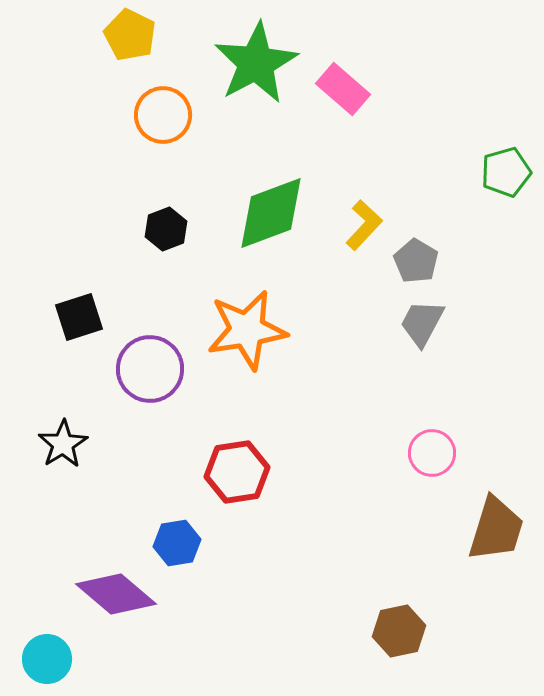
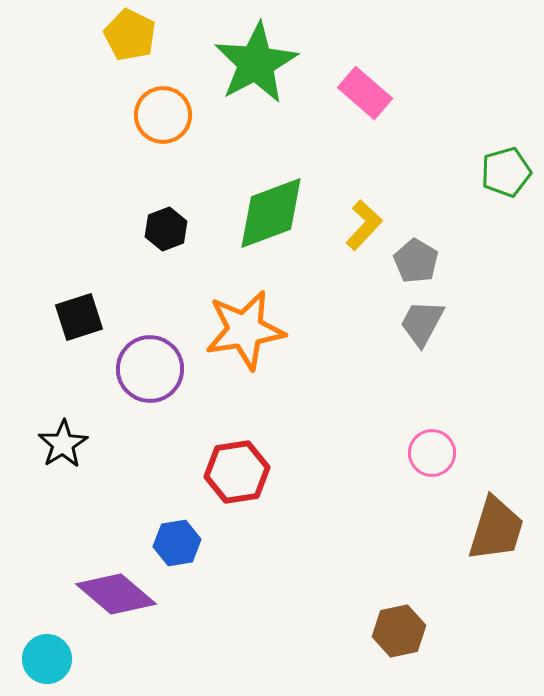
pink rectangle: moved 22 px right, 4 px down
orange star: moved 2 px left
